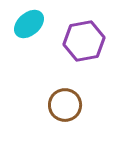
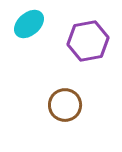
purple hexagon: moved 4 px right
